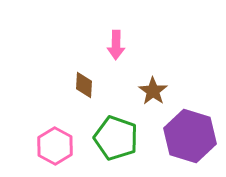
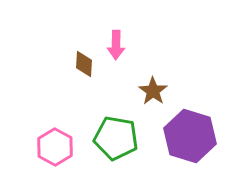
brown diamond: moved 21 px up
green pentagon: rotated 9 degrees counterclockwise
pink hexagon: moved 1 px down
